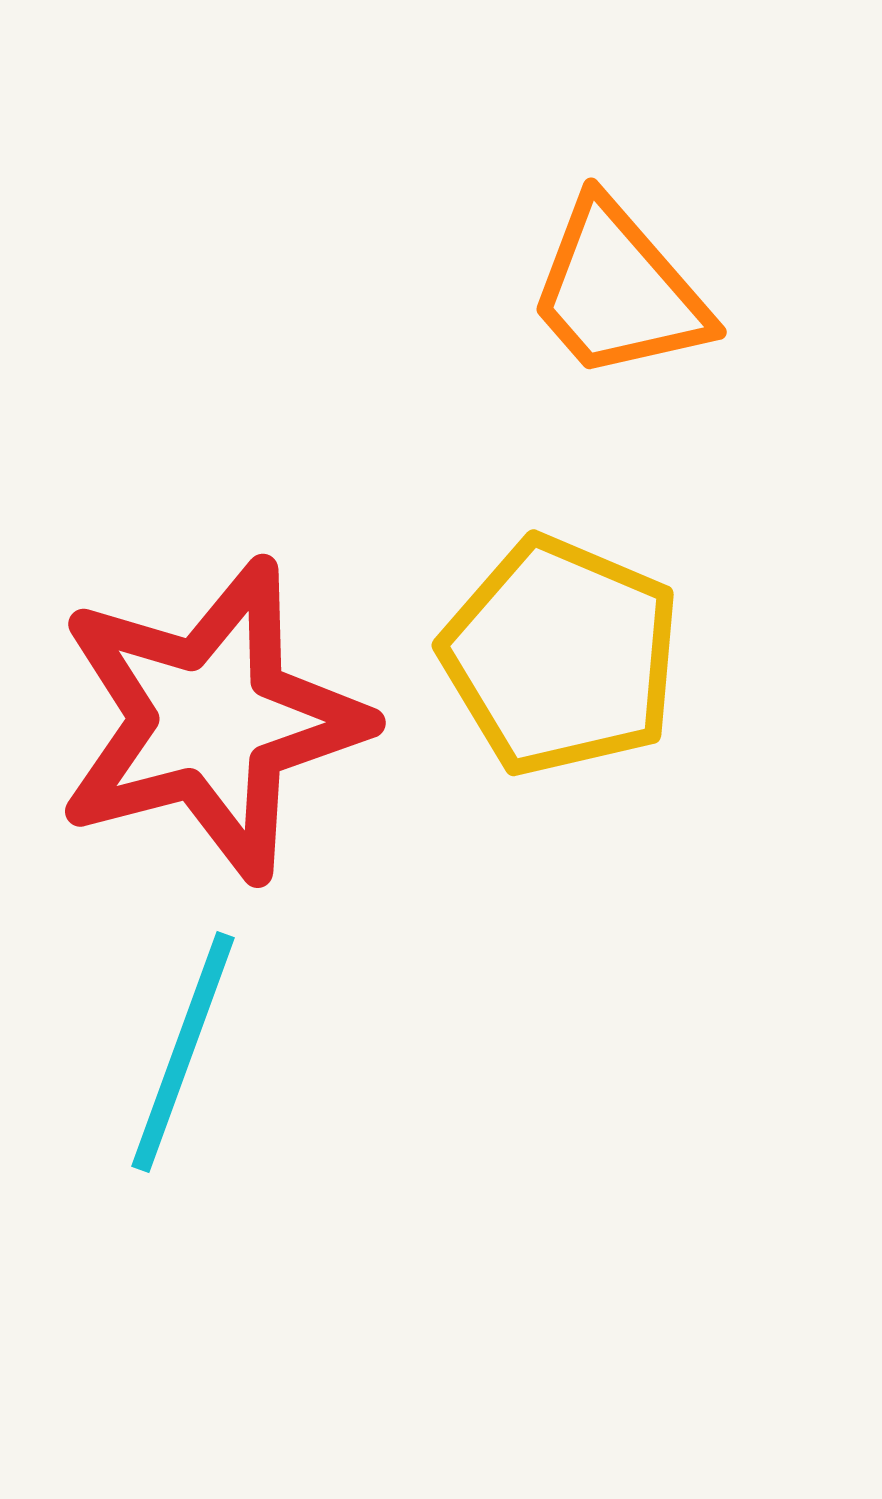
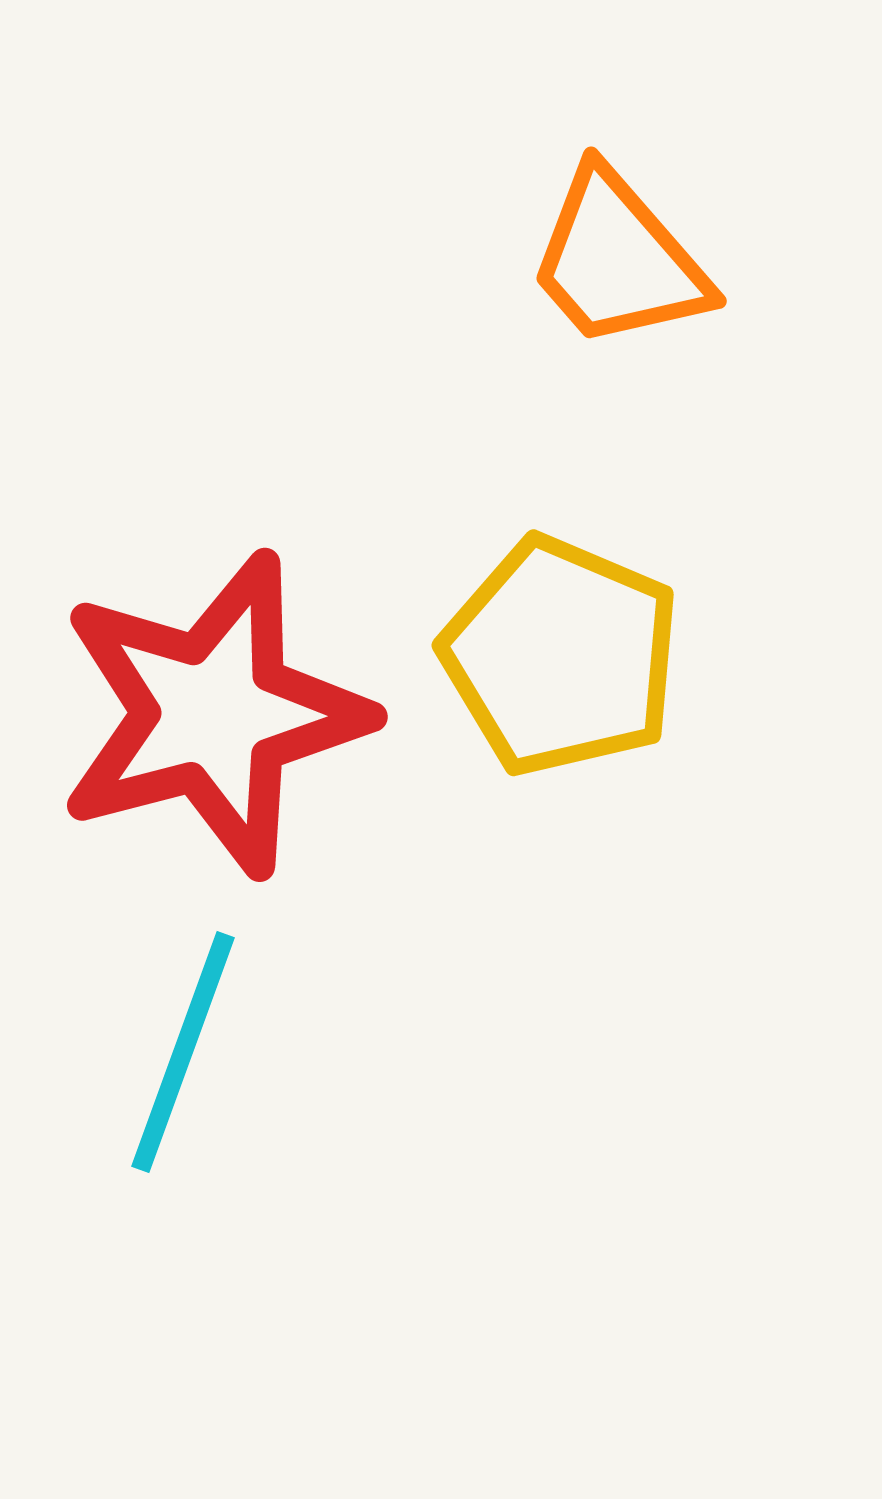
orange trapezoid: moved 31 px up
red star: moved 2 px right, 6 px up
